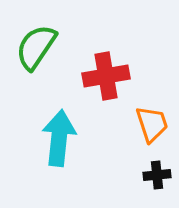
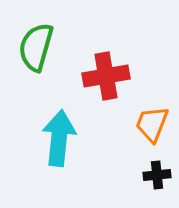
green semicircle: rotated 18 degrees counterclockwise
orange trapezoid: rotated 141 degrees counterclockwise
